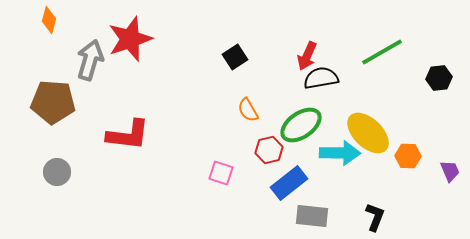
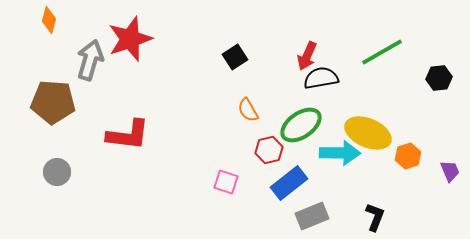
yellow ellipse: rotated 21 degrees counterclockwise
orange hexagon: rotated 20 degrees counterclockwise
pink square: moved 5 px right, 9 px down
gray rectangle: rotated 28 degrees counterclockwise
